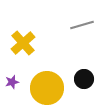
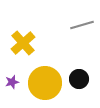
black circle: moved 5 px left
yellow circle: moved 2 px left, 5 px up
